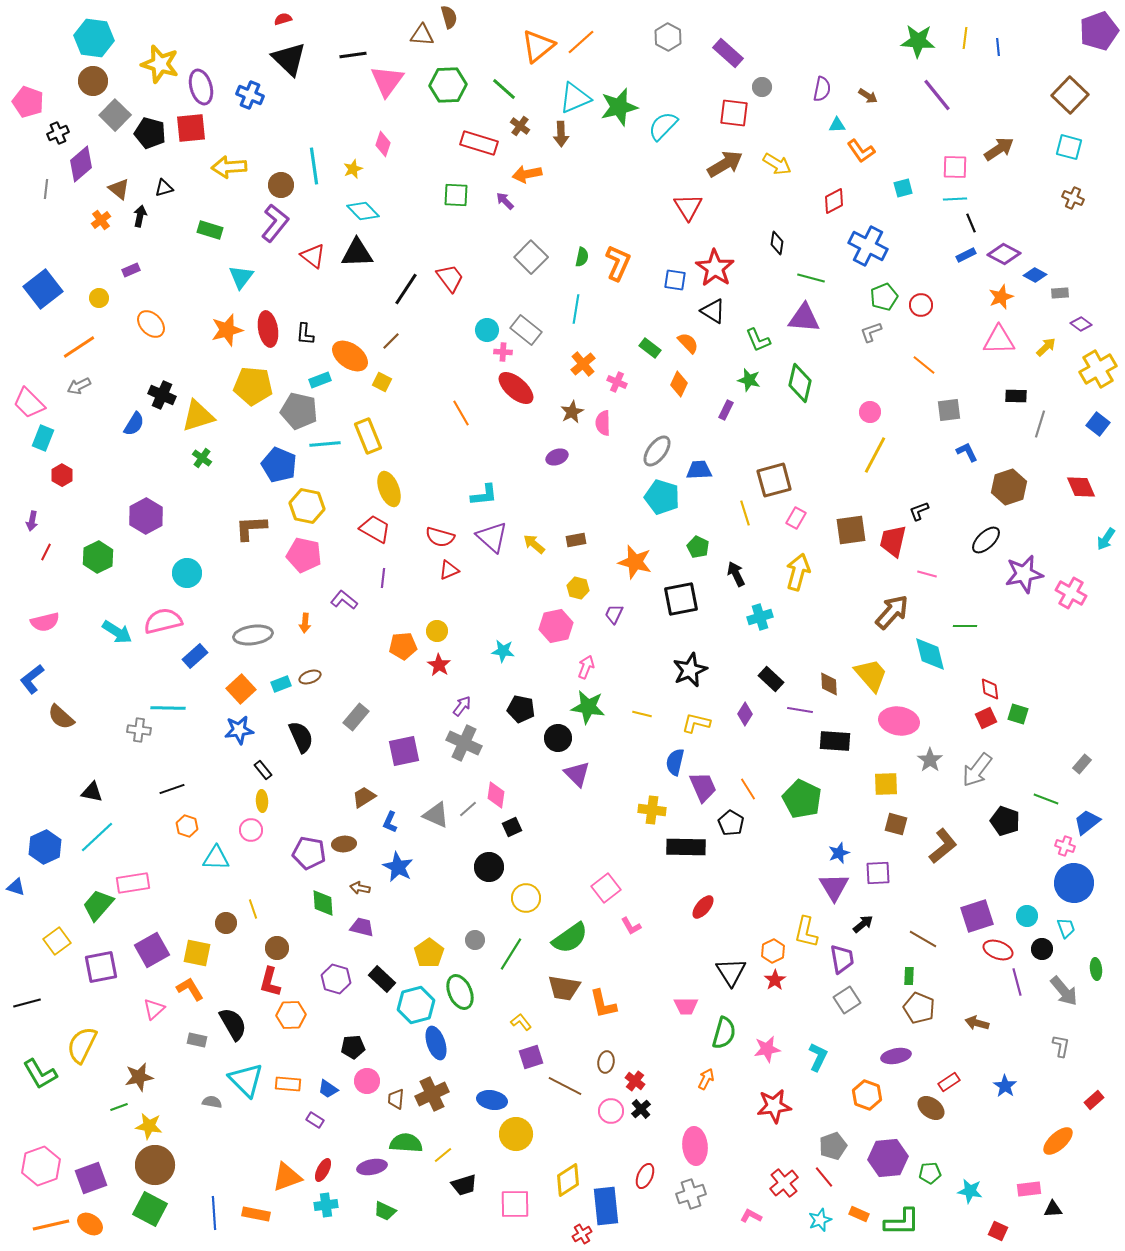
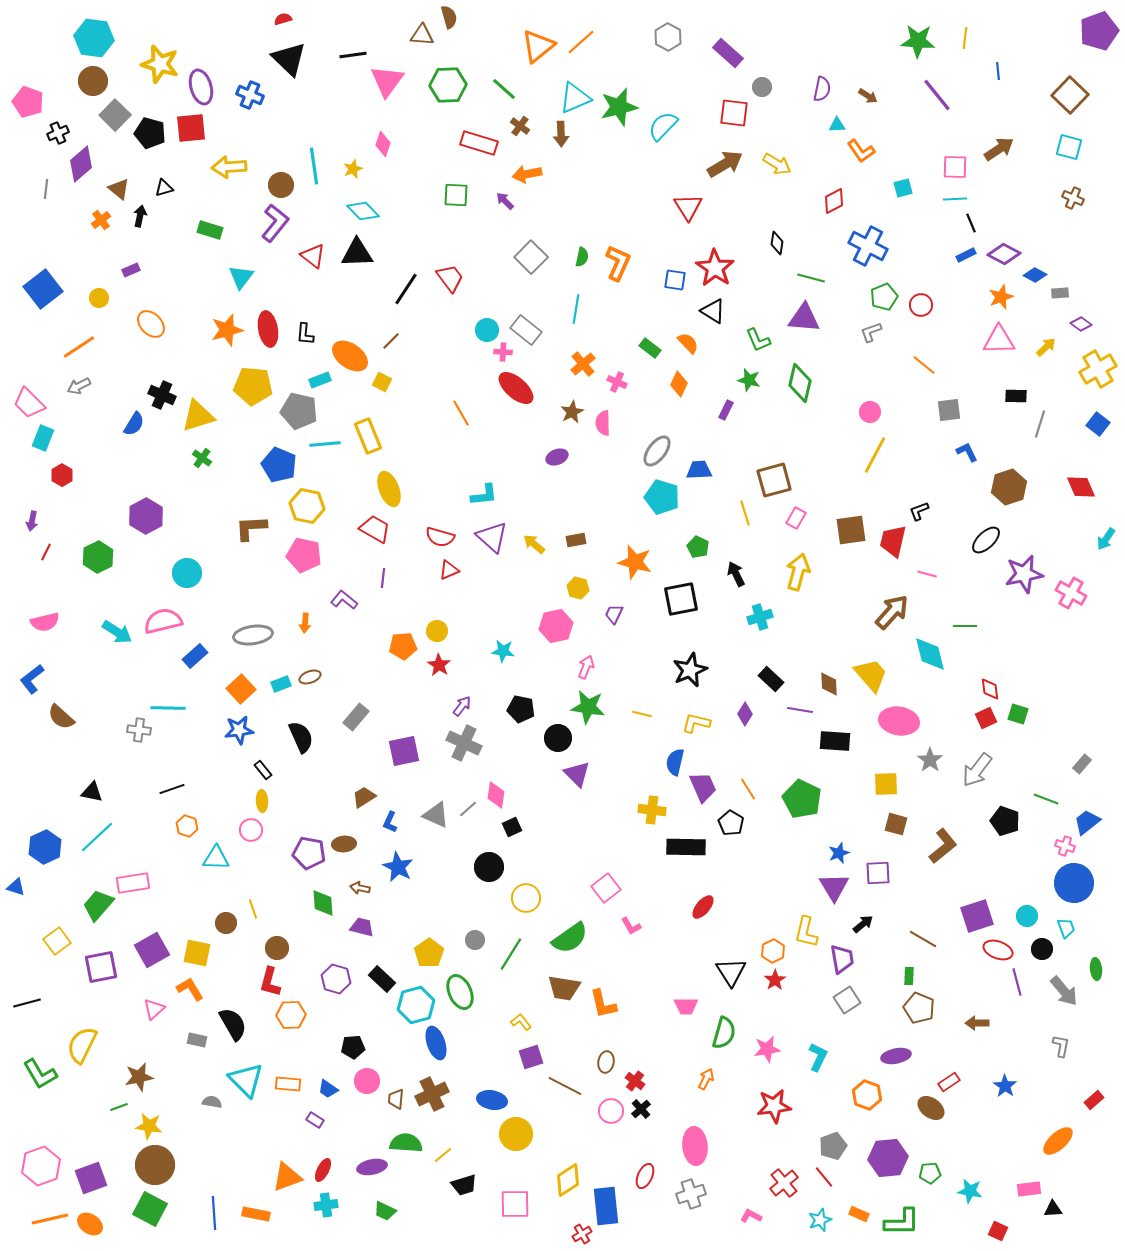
blue line at (998, 47): moved 24 px down
brown arrow at (977, 1023): rotated 15 degrees counterclockwise
orange line at (51, 1225): moved 1 px left, 6 px up
